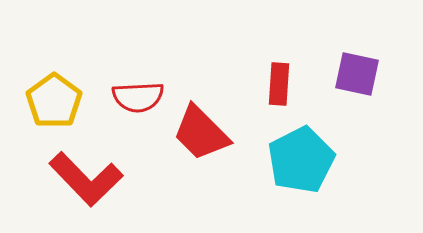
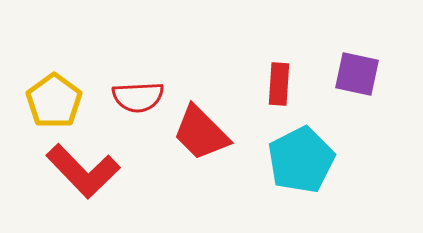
red L-shape: moved 3 px left, 8 px up
